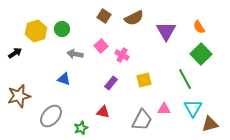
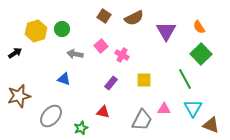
yellow square: rotated 14 degrees clockwise
brown triangle: moved 1 px right, 1 px down; rotated 36 degrees clockwise
